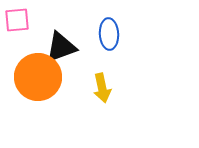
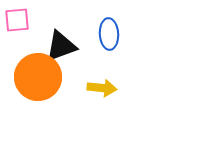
black triangle: moved 1 px up
yellow arrow: rotated 72 degrees counterclockwise
